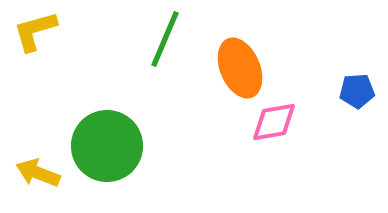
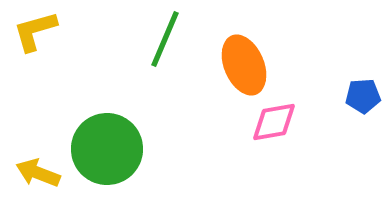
orange ellipse: moved 4 px right, 3 px up
blue pentagon: moved 6 px right, 5 px down
green circle: moved 3 px down
